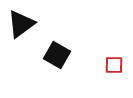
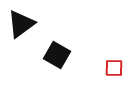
red square: moved 3 px down
